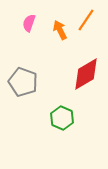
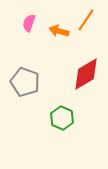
orange arrow: moved 1 px left, 1 px down; rotated 48 degrees counterclockwise
gray pentagon: moved 2 px right
